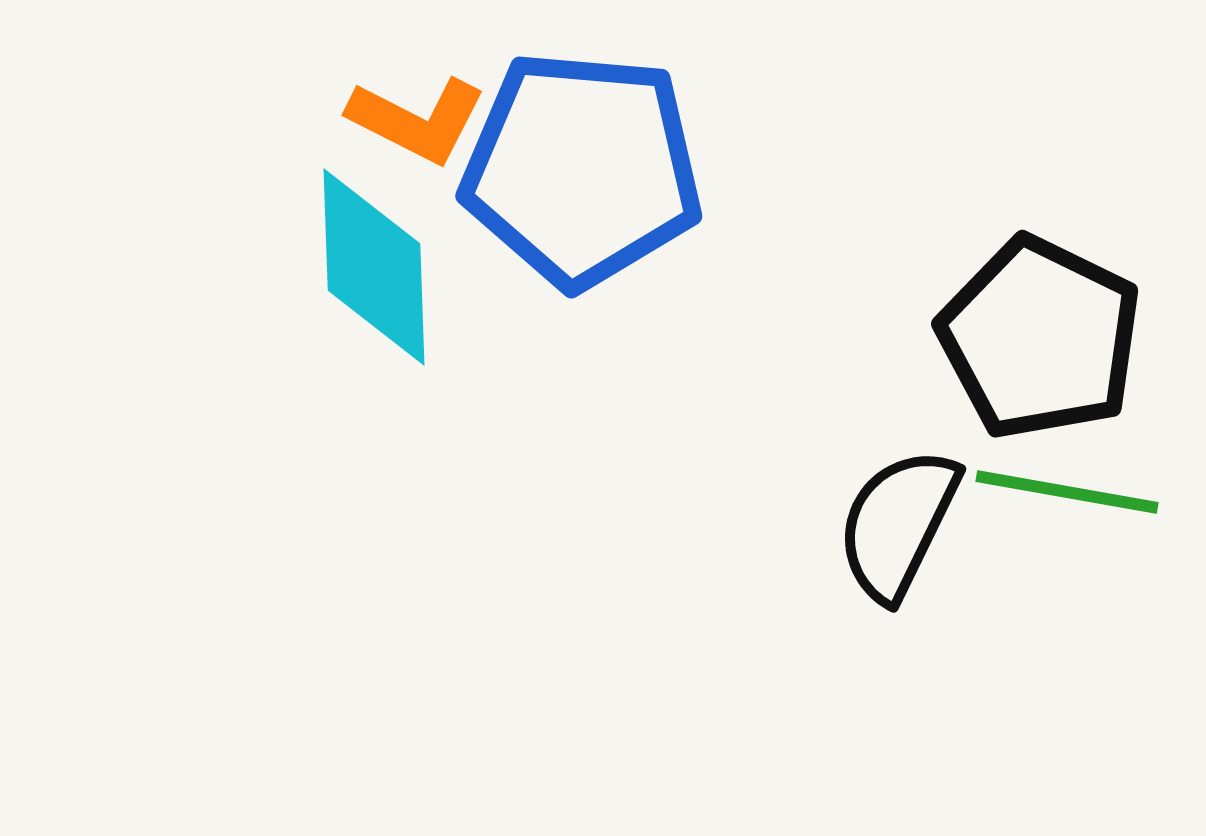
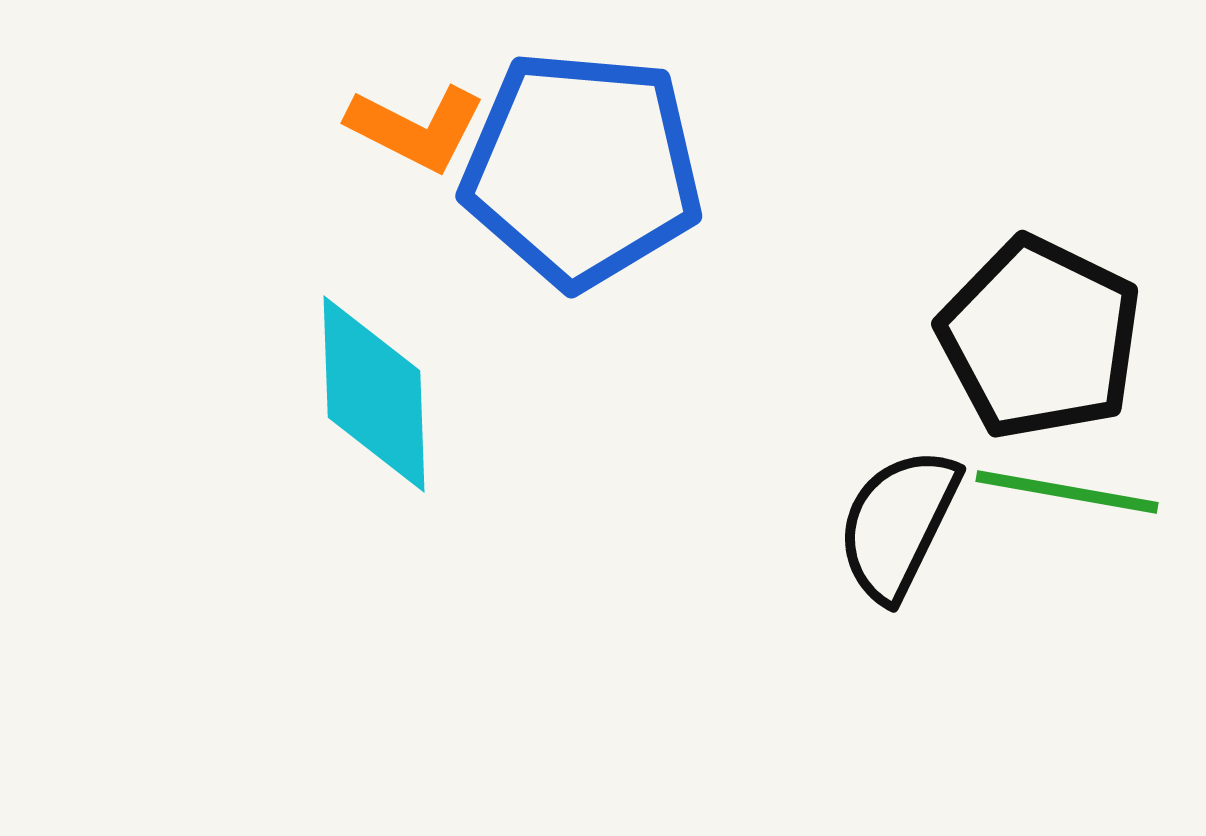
orange L-shape: moved 1 px left, 8 px down
cyan diamond: moved 127 px down
